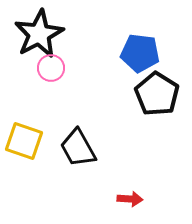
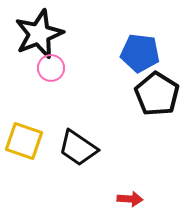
black star: rotated 6 degrees clockwise
black trapezoid: rotated 27 degrees counterclockwise
